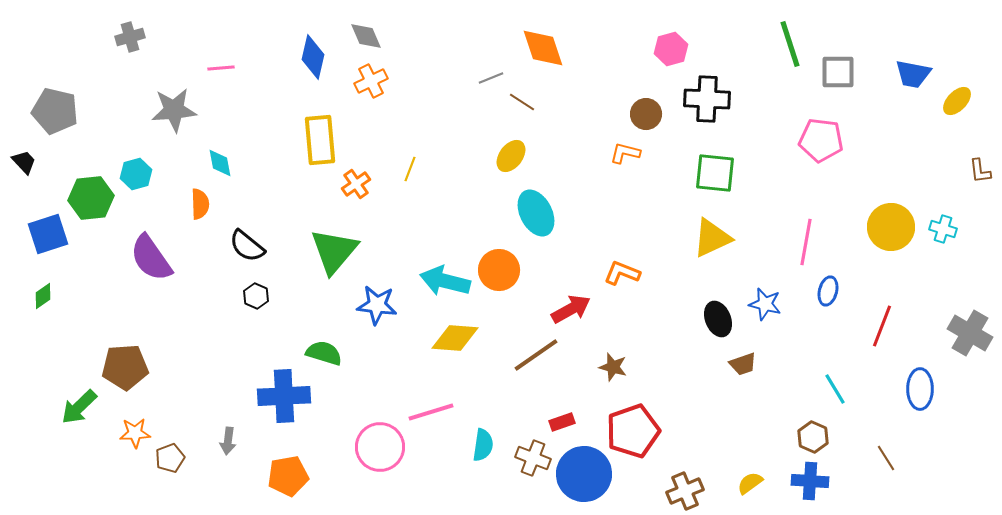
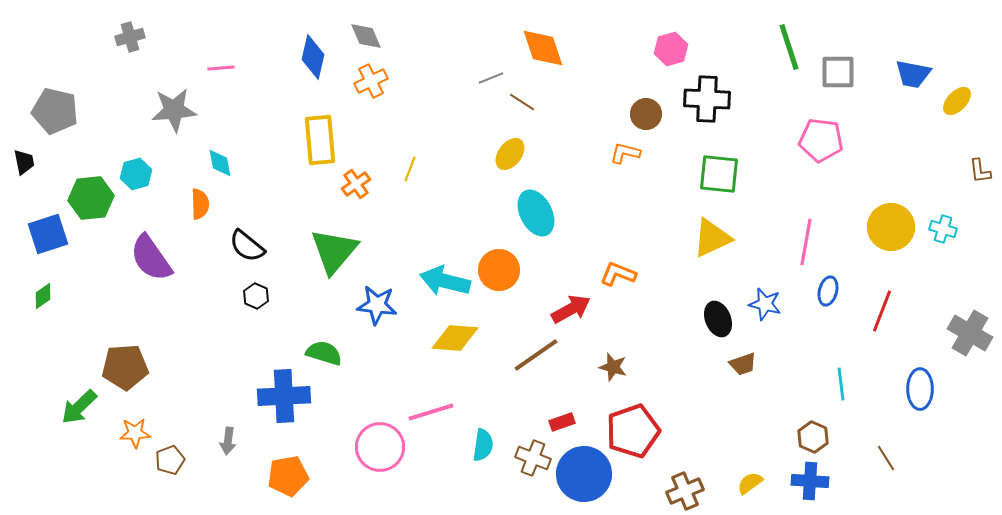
green line at (790, 44): moved 1 px left, 3 px down
yellow ellipse at (511, 156): moved 1 px left, 2 px up
black trapezoid at (24, 162): rotated 32 degrees clockwise
green square at (715, 173): moved 4 px right, 1 px down
orange L-shape at (622, 273): moved 4 px left, 1 px down
red line at (882, 326): moved 15 px up
cyan line at (835, 389): moved 6 px right, 5 px up; rotated 24 degrees clockwise
brown pentagon at (170, 458): moved 2 px down
